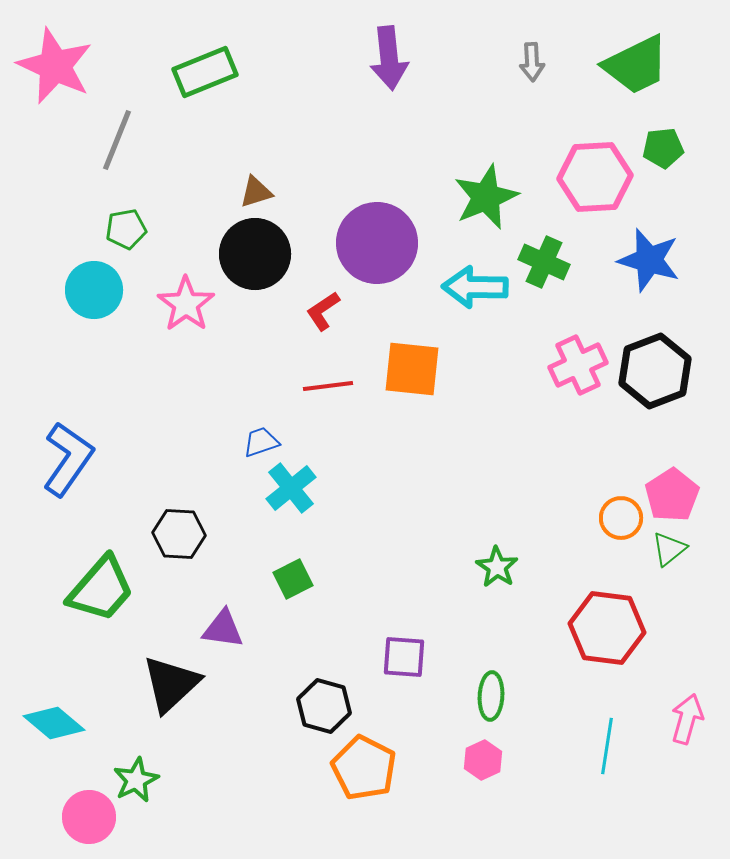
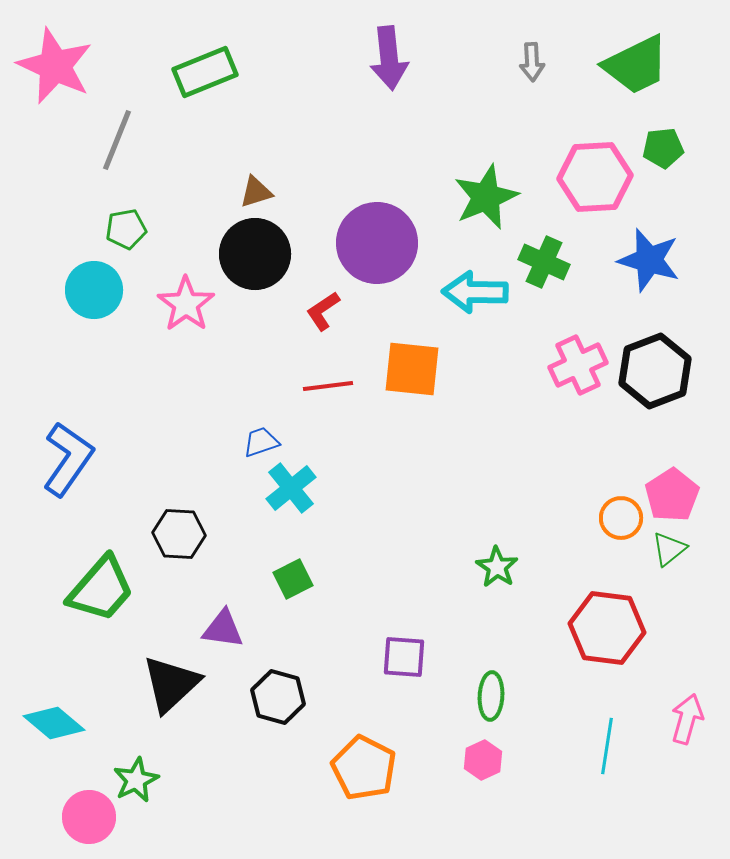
cyan arrow at (475, 287): moved 5 px down
black hexagon at (324, 706): moved 46 px left, 9 px up
